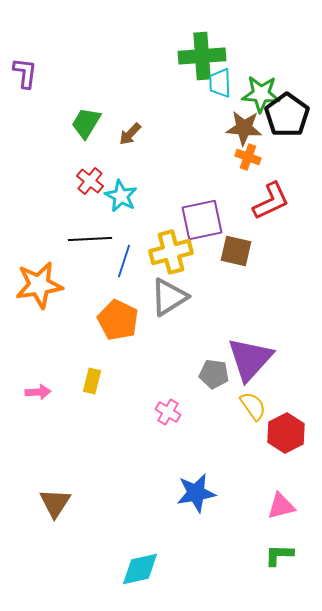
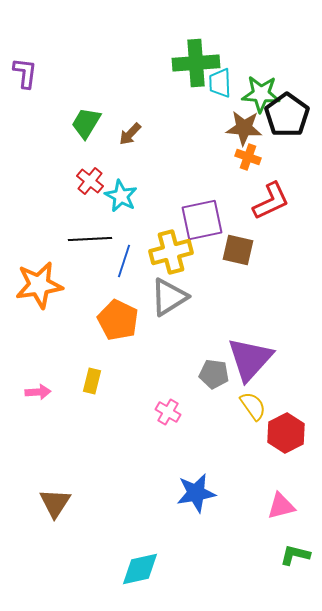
green cross: moved 6 px left, 7 px down
brown square: moved 2 px right, 1 px up
green L-shape: moved 16 px right; rotated 12 degrees clockwise
